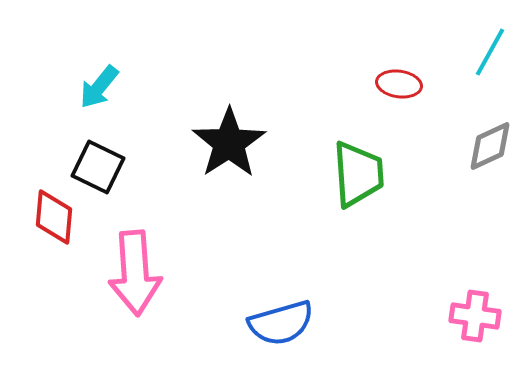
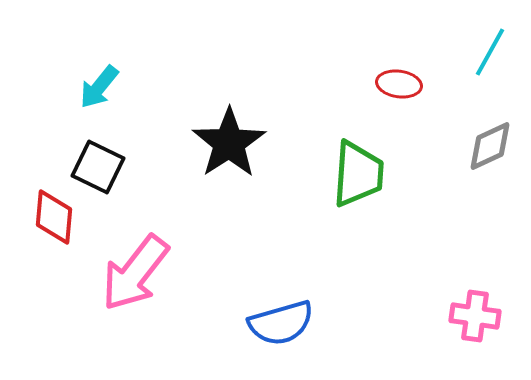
green trapezoid: rotated 8 degrees clockwise
pink arrow: rotated 42 degrees clockwise
